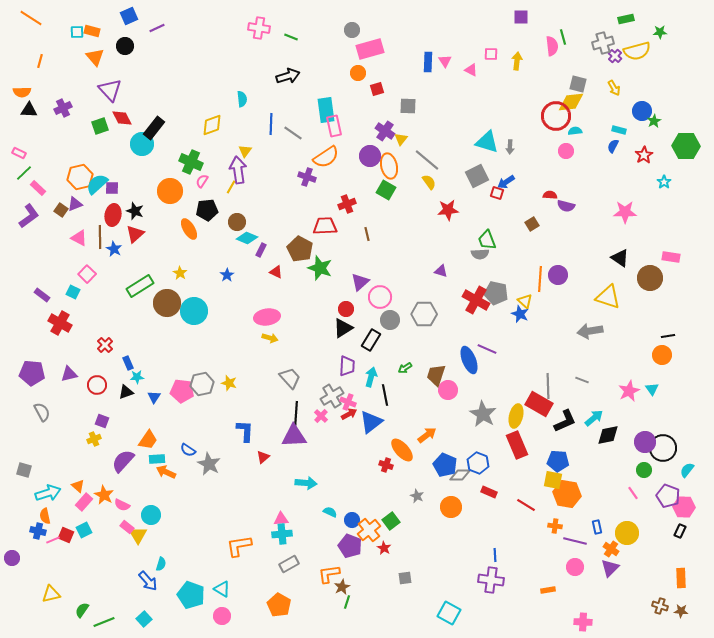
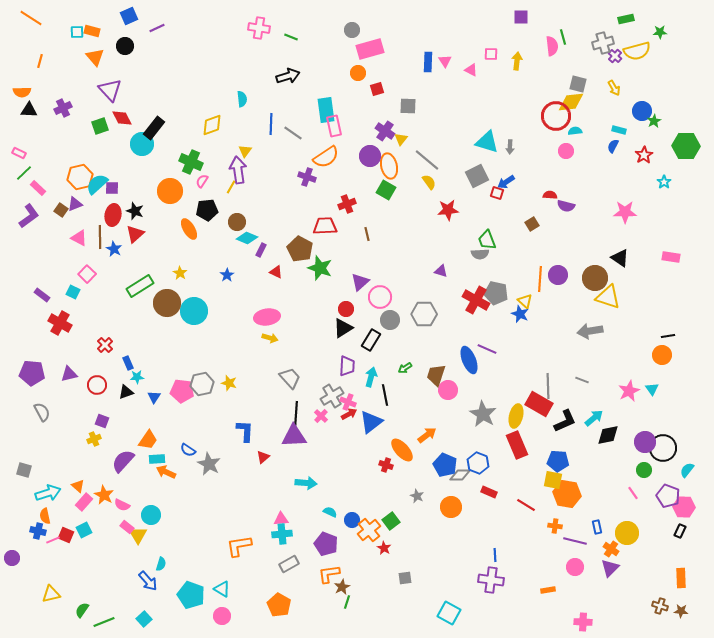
brown circle at (650, 278): moved 55 px left
purple pentagon at (350, 546): moved 24 px left, 2 px up
